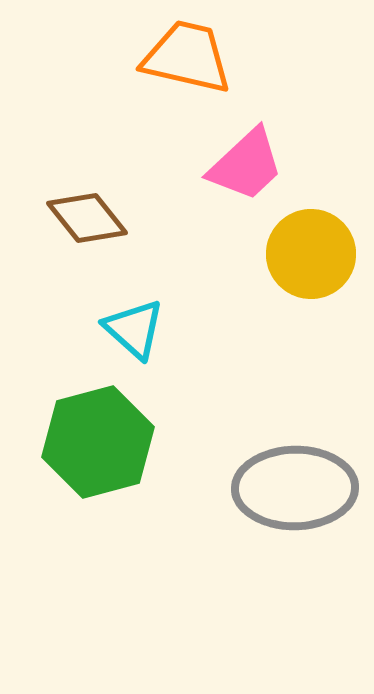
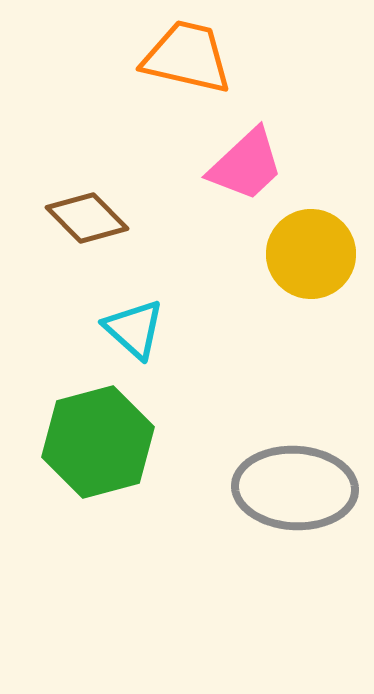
brown diamond: rotated 6 degrees counterclockwise
gray ellipse: rotated 4 degrees clockwise
